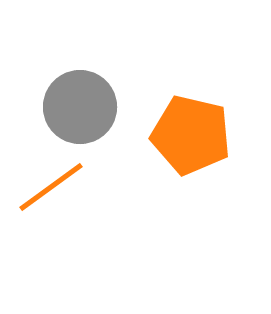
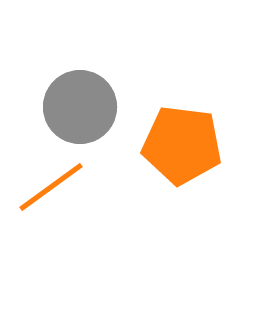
orange pentagon: moved 9 px left, 10 px down; rotated 6 degrees counterclockwise
